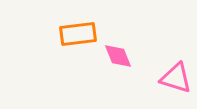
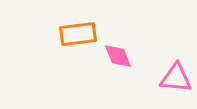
pink triangle: rotated 12 degrees counterclockwise
